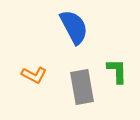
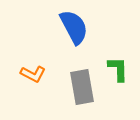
green L-shape: moved 1 px right, 2 px up
orange L-shape: moved 1 px left, 1 px up
